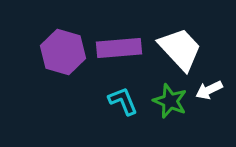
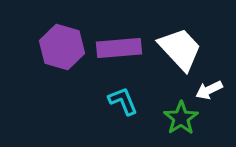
purple hexagon: moved 1 px left, 5 px up
green star: moved 11 px right, 17 px down; rotated 16 degrees clockwise
